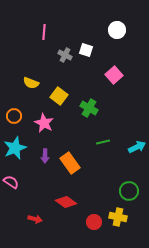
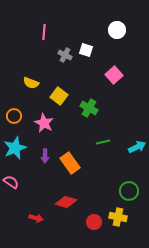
red diamond: rotated 20 degrees counterclockwise
red arrow: moved 1 px right, 1 px up
